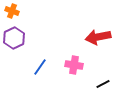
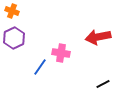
pink cross: moved 13 px left, 12 px up
